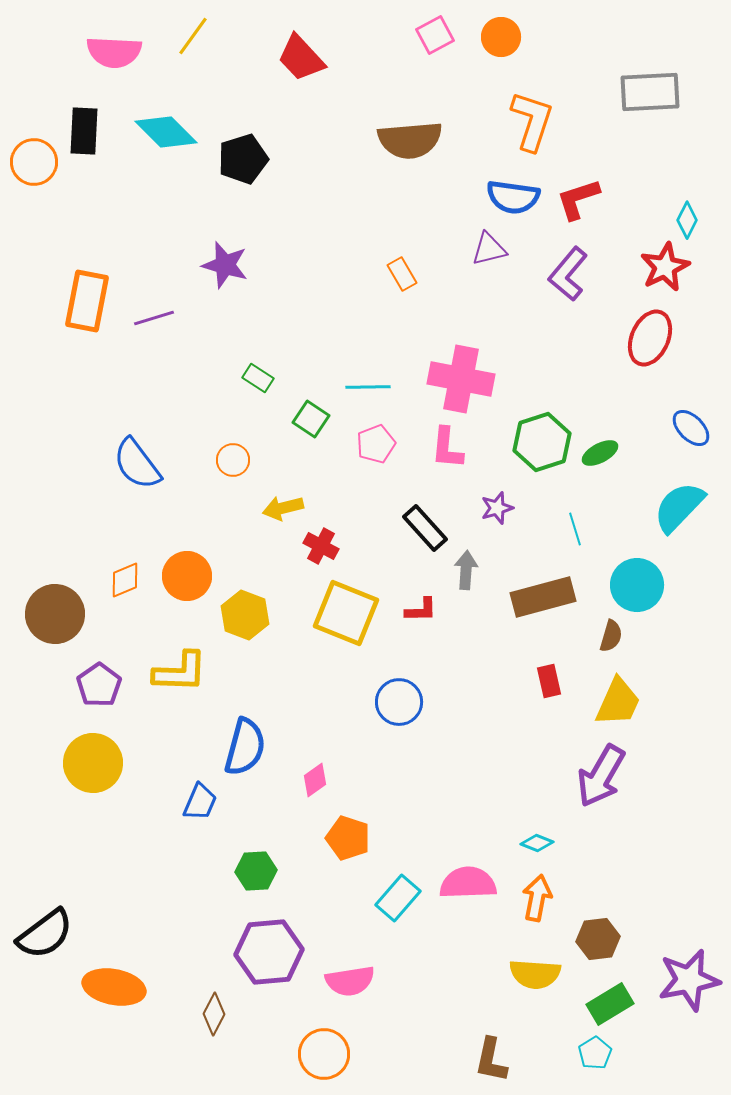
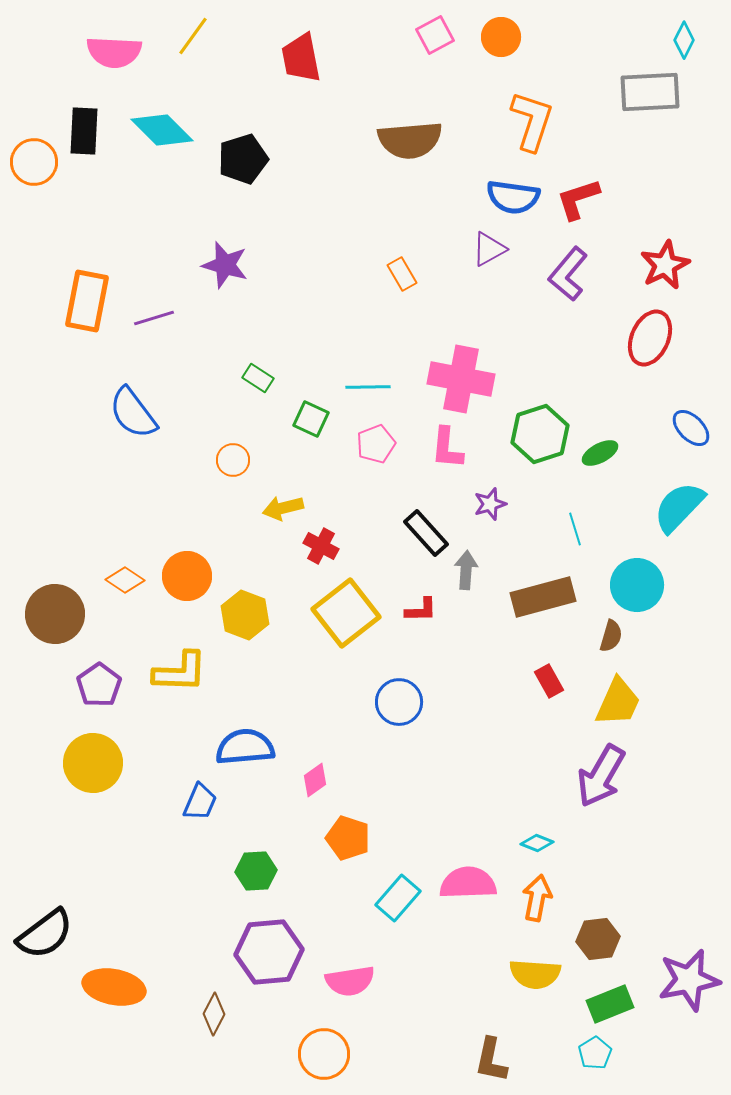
red trapezoid at (301, 58): rotated 32 degrees clockwise
cyan diamond at (166, 132): moved 4 px left, 2 px up
cyan diamond at (687, 220): moved 3 px left, 180 px up
purple triangle at (489, 249): rotated 15 degrees counterclockwise
red star at (665, 267): moved 2 px up
green square at (311, 419): rotated 9 degrees counterclockwise
green hexagon at (542, 442): moved 2 px left, 8 px up
blue semicircle at (137, 464): moved 4 px left, 51 px up
purple star at (497, 508): moved 7 px left, 4 px up
black rectangle at (425, 528): moved 1 px right, 5 px down
orange diamond at (125, 580): rotated 57 degrees clockwise
yellow square at (346, 613): rotated 30 degrees clockwise
red rectangle at (549, 681): rotated 16 degrees counterclockwise
blue semicircle at (245, 747): rotated 110 degrees counterclockwise
green rectangle at (610, 1004): rotated 9 degrees clockwise
